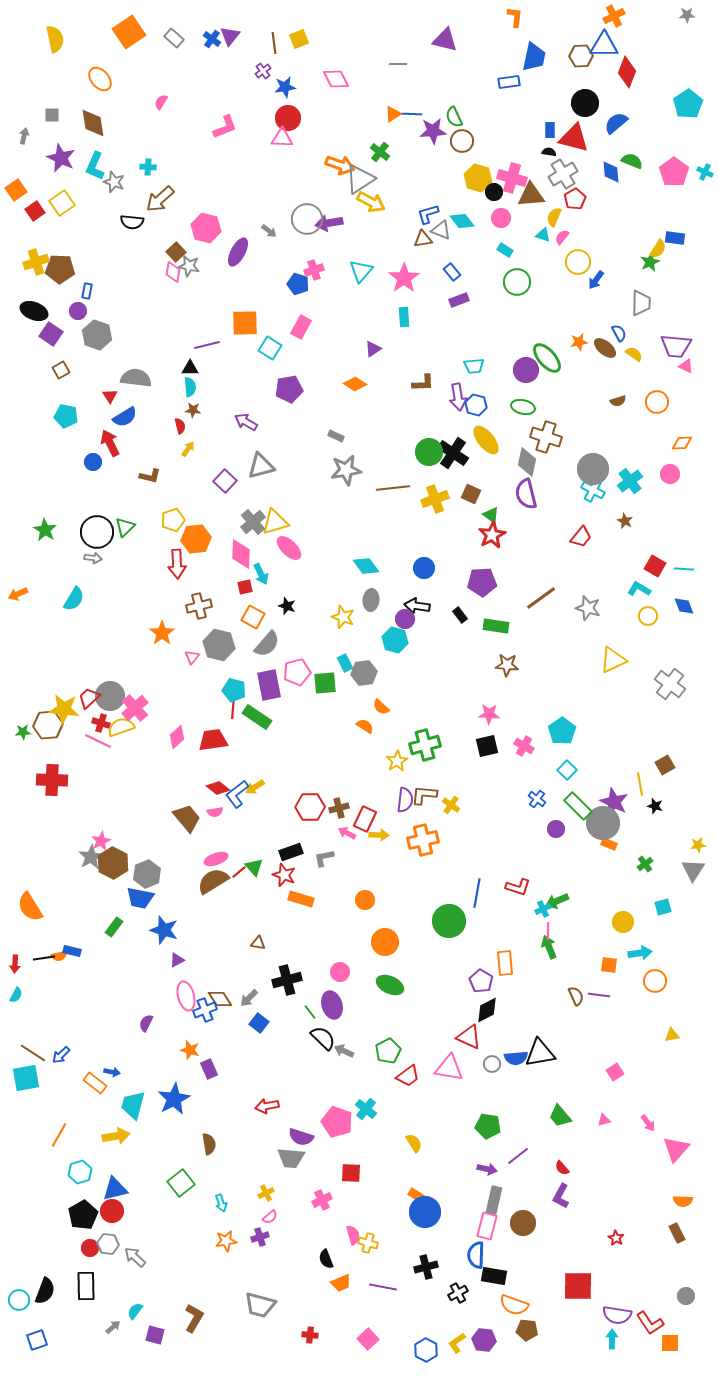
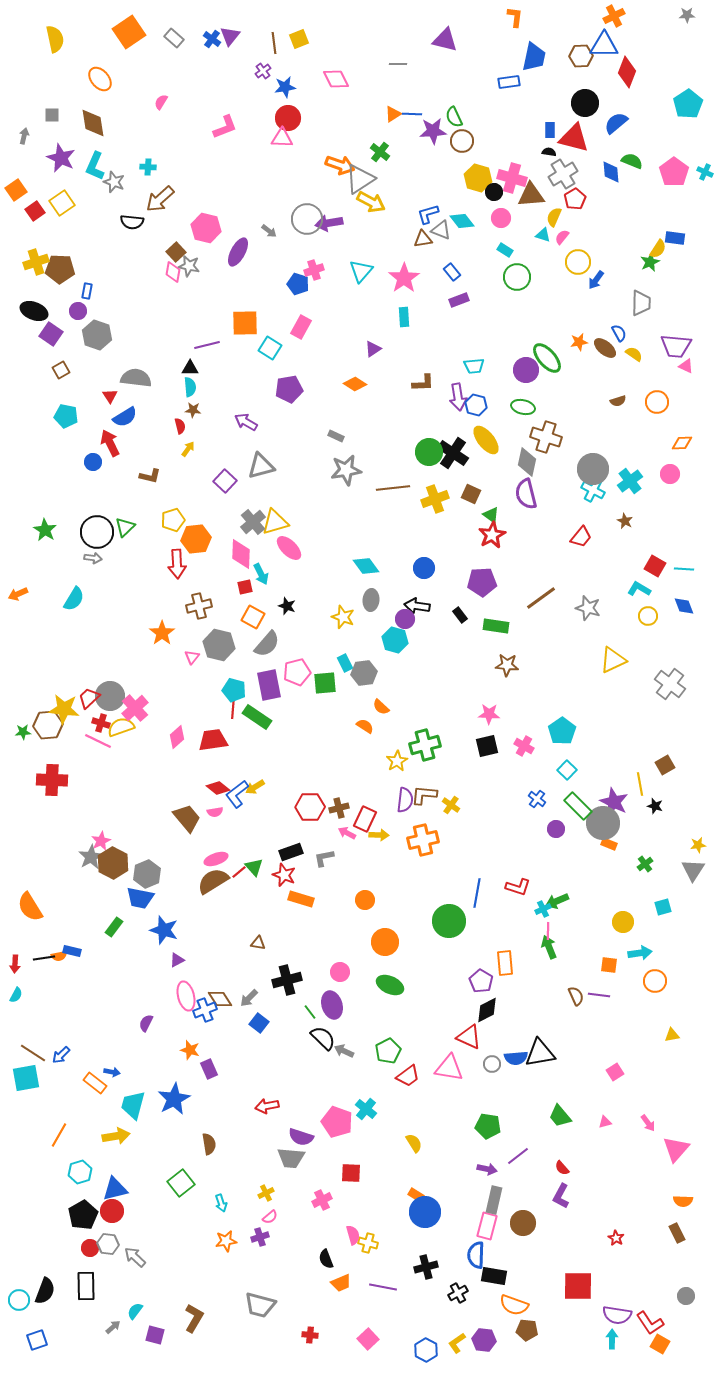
green circle at (517, 282): moved 5 px up
pink triangle at (604, 1120): moved 1 px right, 2 px down
orange square at (670, 1343): moved 10 px left, 1 px down; rotated 30 degrees clockwise
